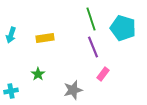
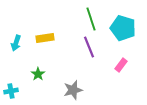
cyan arrow: moved 5 px right, 8 px down
purple line: moved 4 px left
pink rectangle: moved 18 px right, 9 px up
